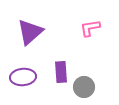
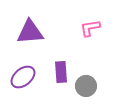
purple triangle: rotated 36 degrees clockwise
purple ellipse: rotated 35 degrees counterclockwise
gray circle: moved 2 px right, 1 px up
